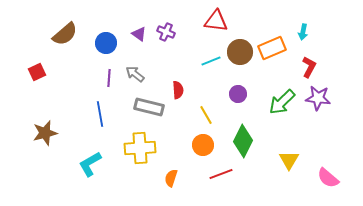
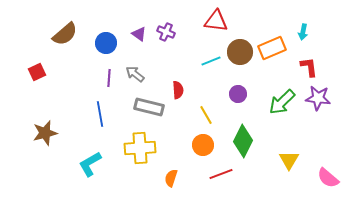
red L-shape: rotated 35 degrees counterclockwise
